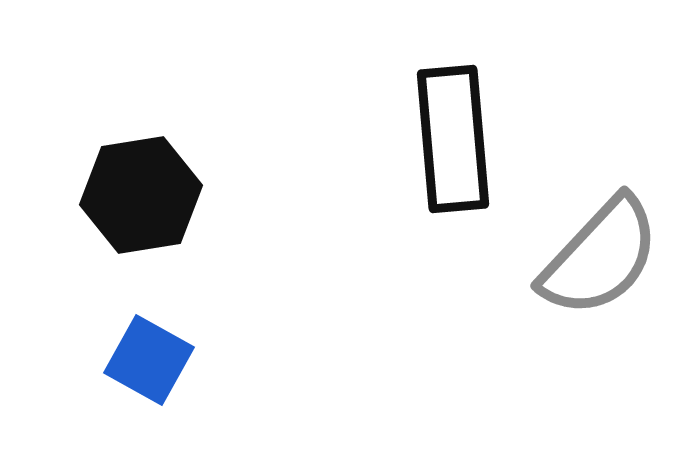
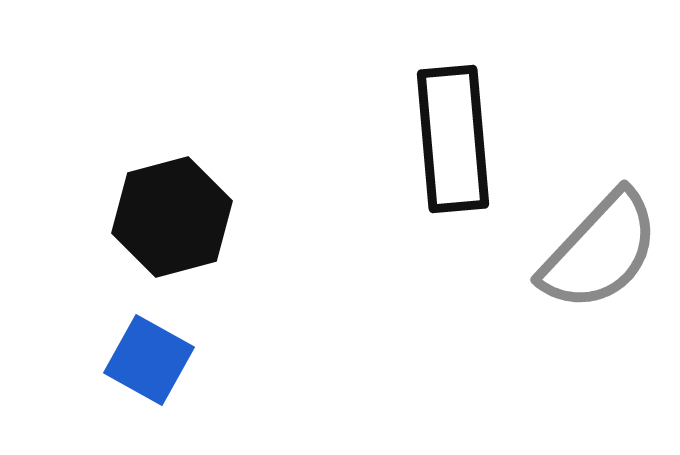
black hexagon: moved 31 px right, 22 px down; rotated 6 degrees counterclockwise
gray semicircle: moved 6 px up
